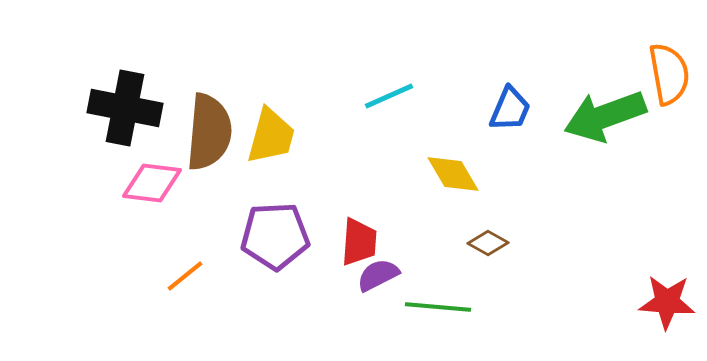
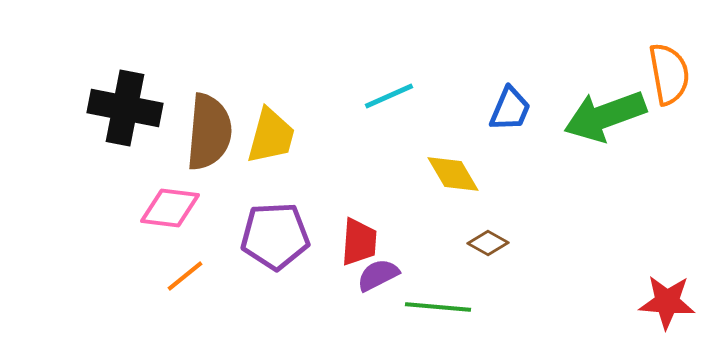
pink diamond: moved 18 px right, 25 px down
